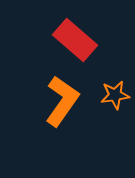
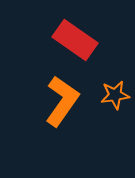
red rectangle: rotated 6 degrees counterclockwise
